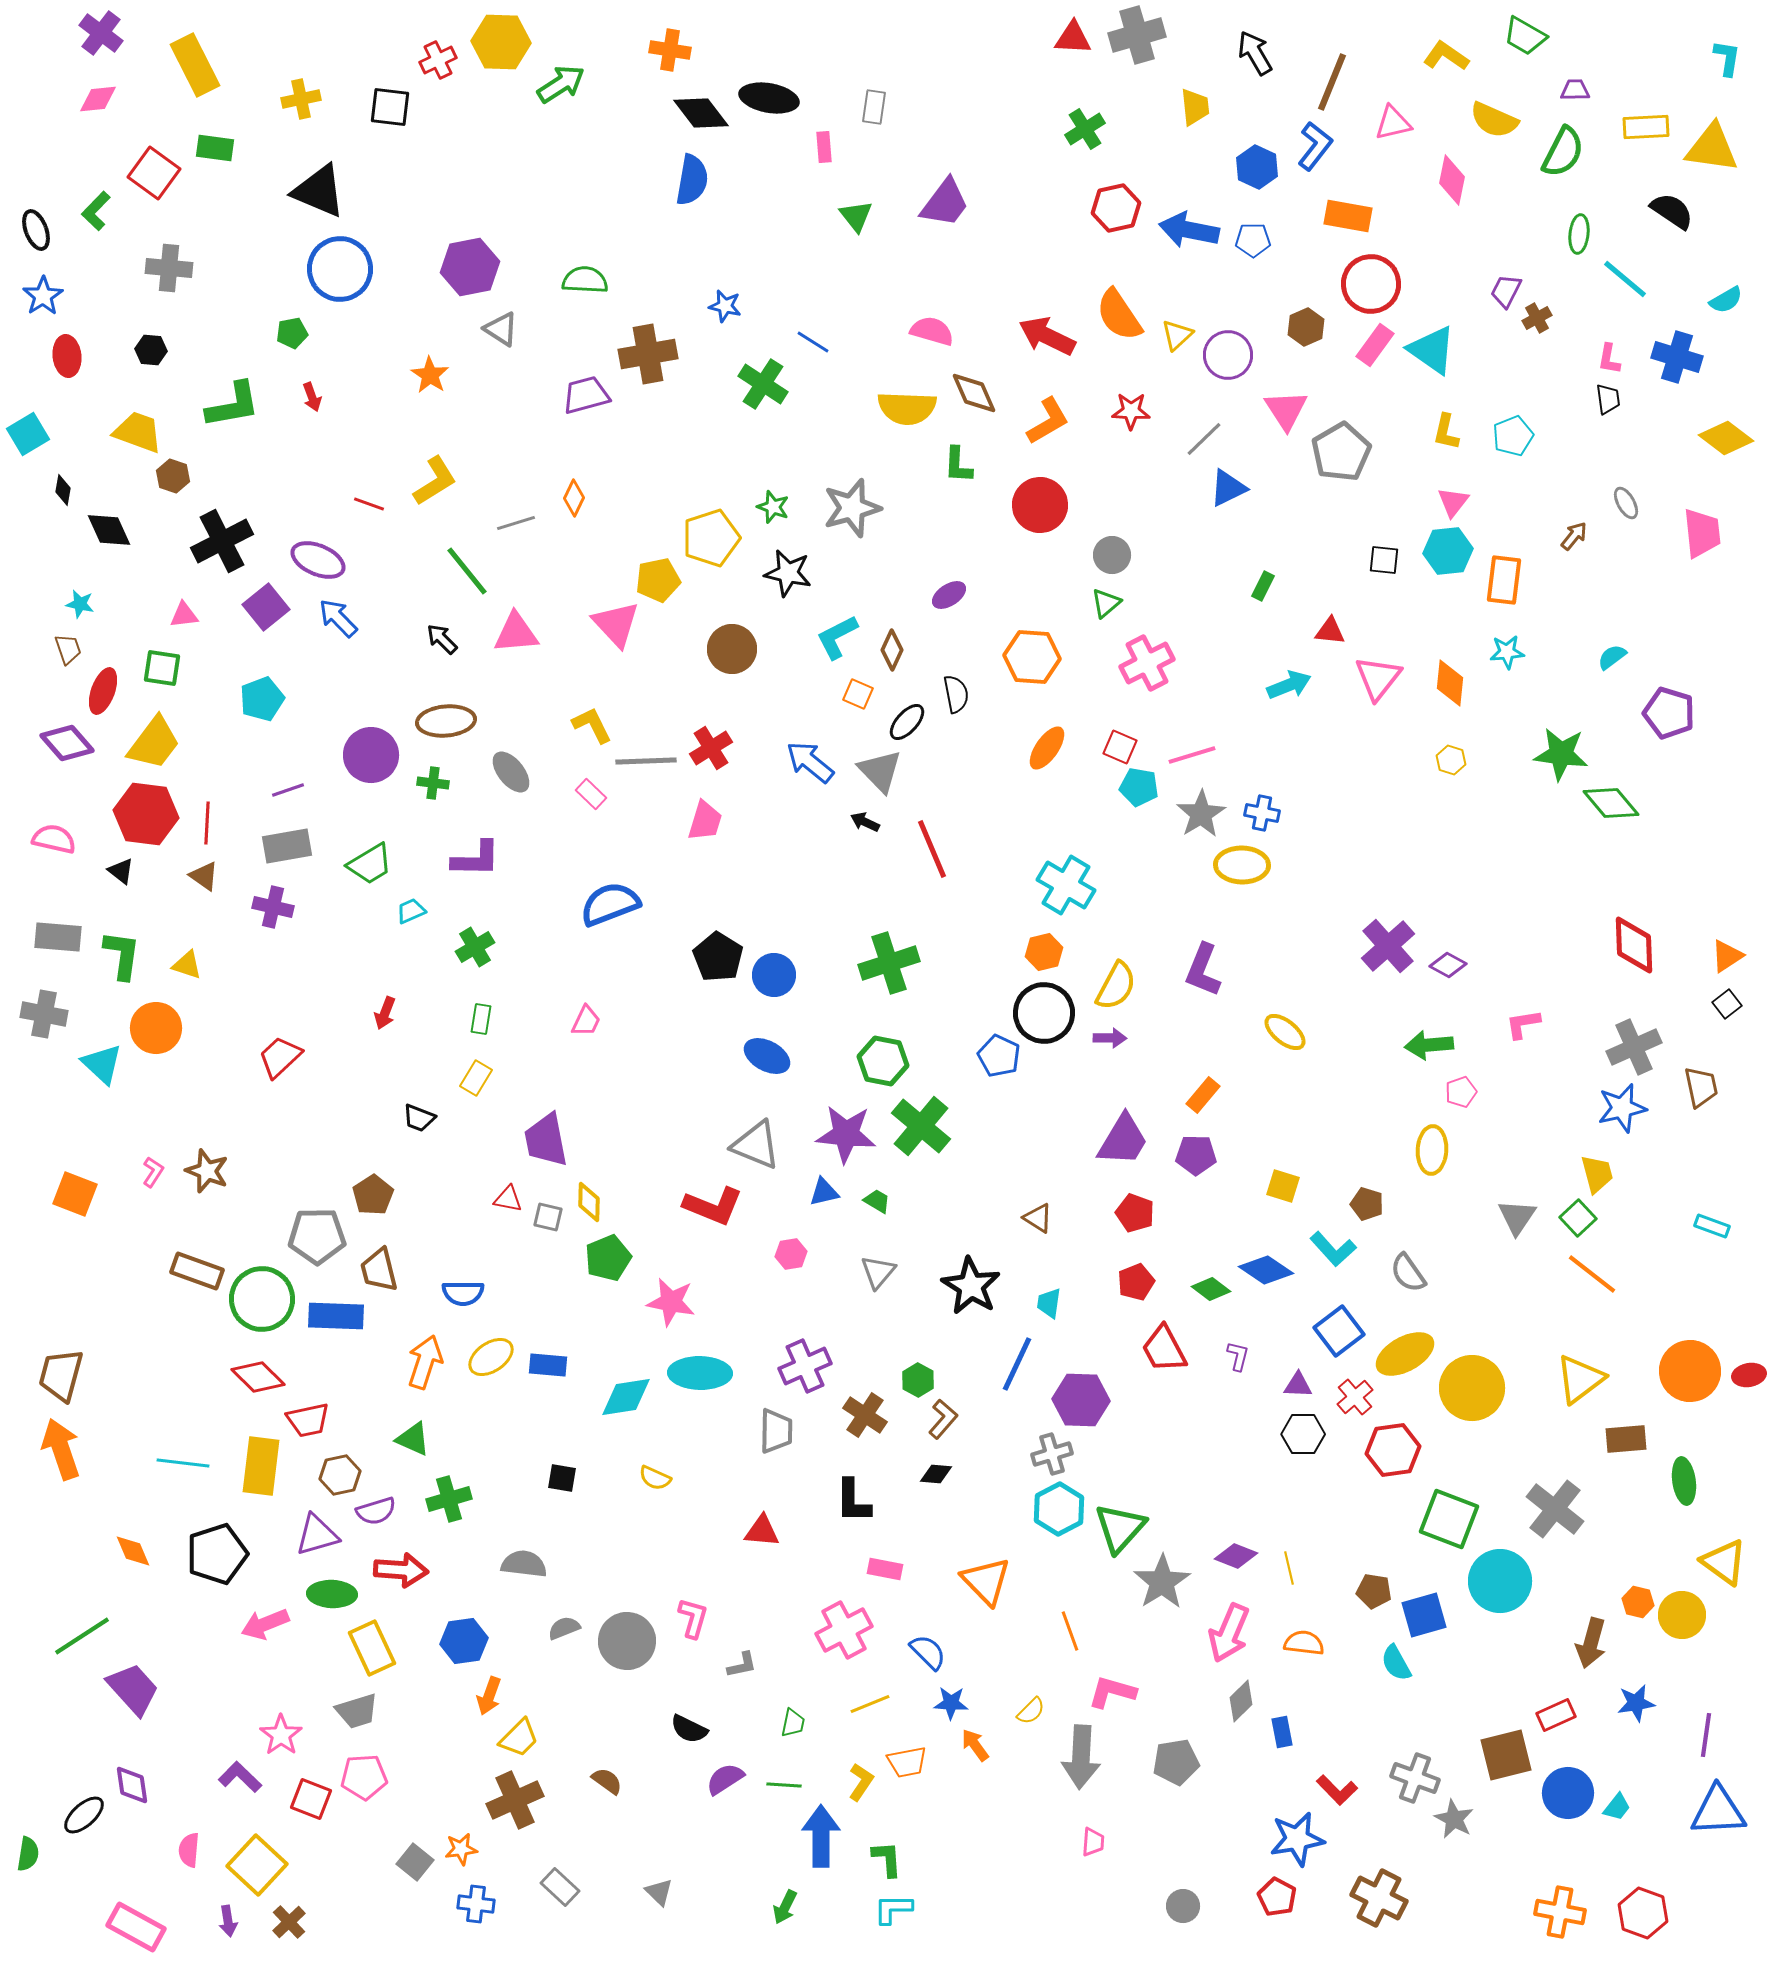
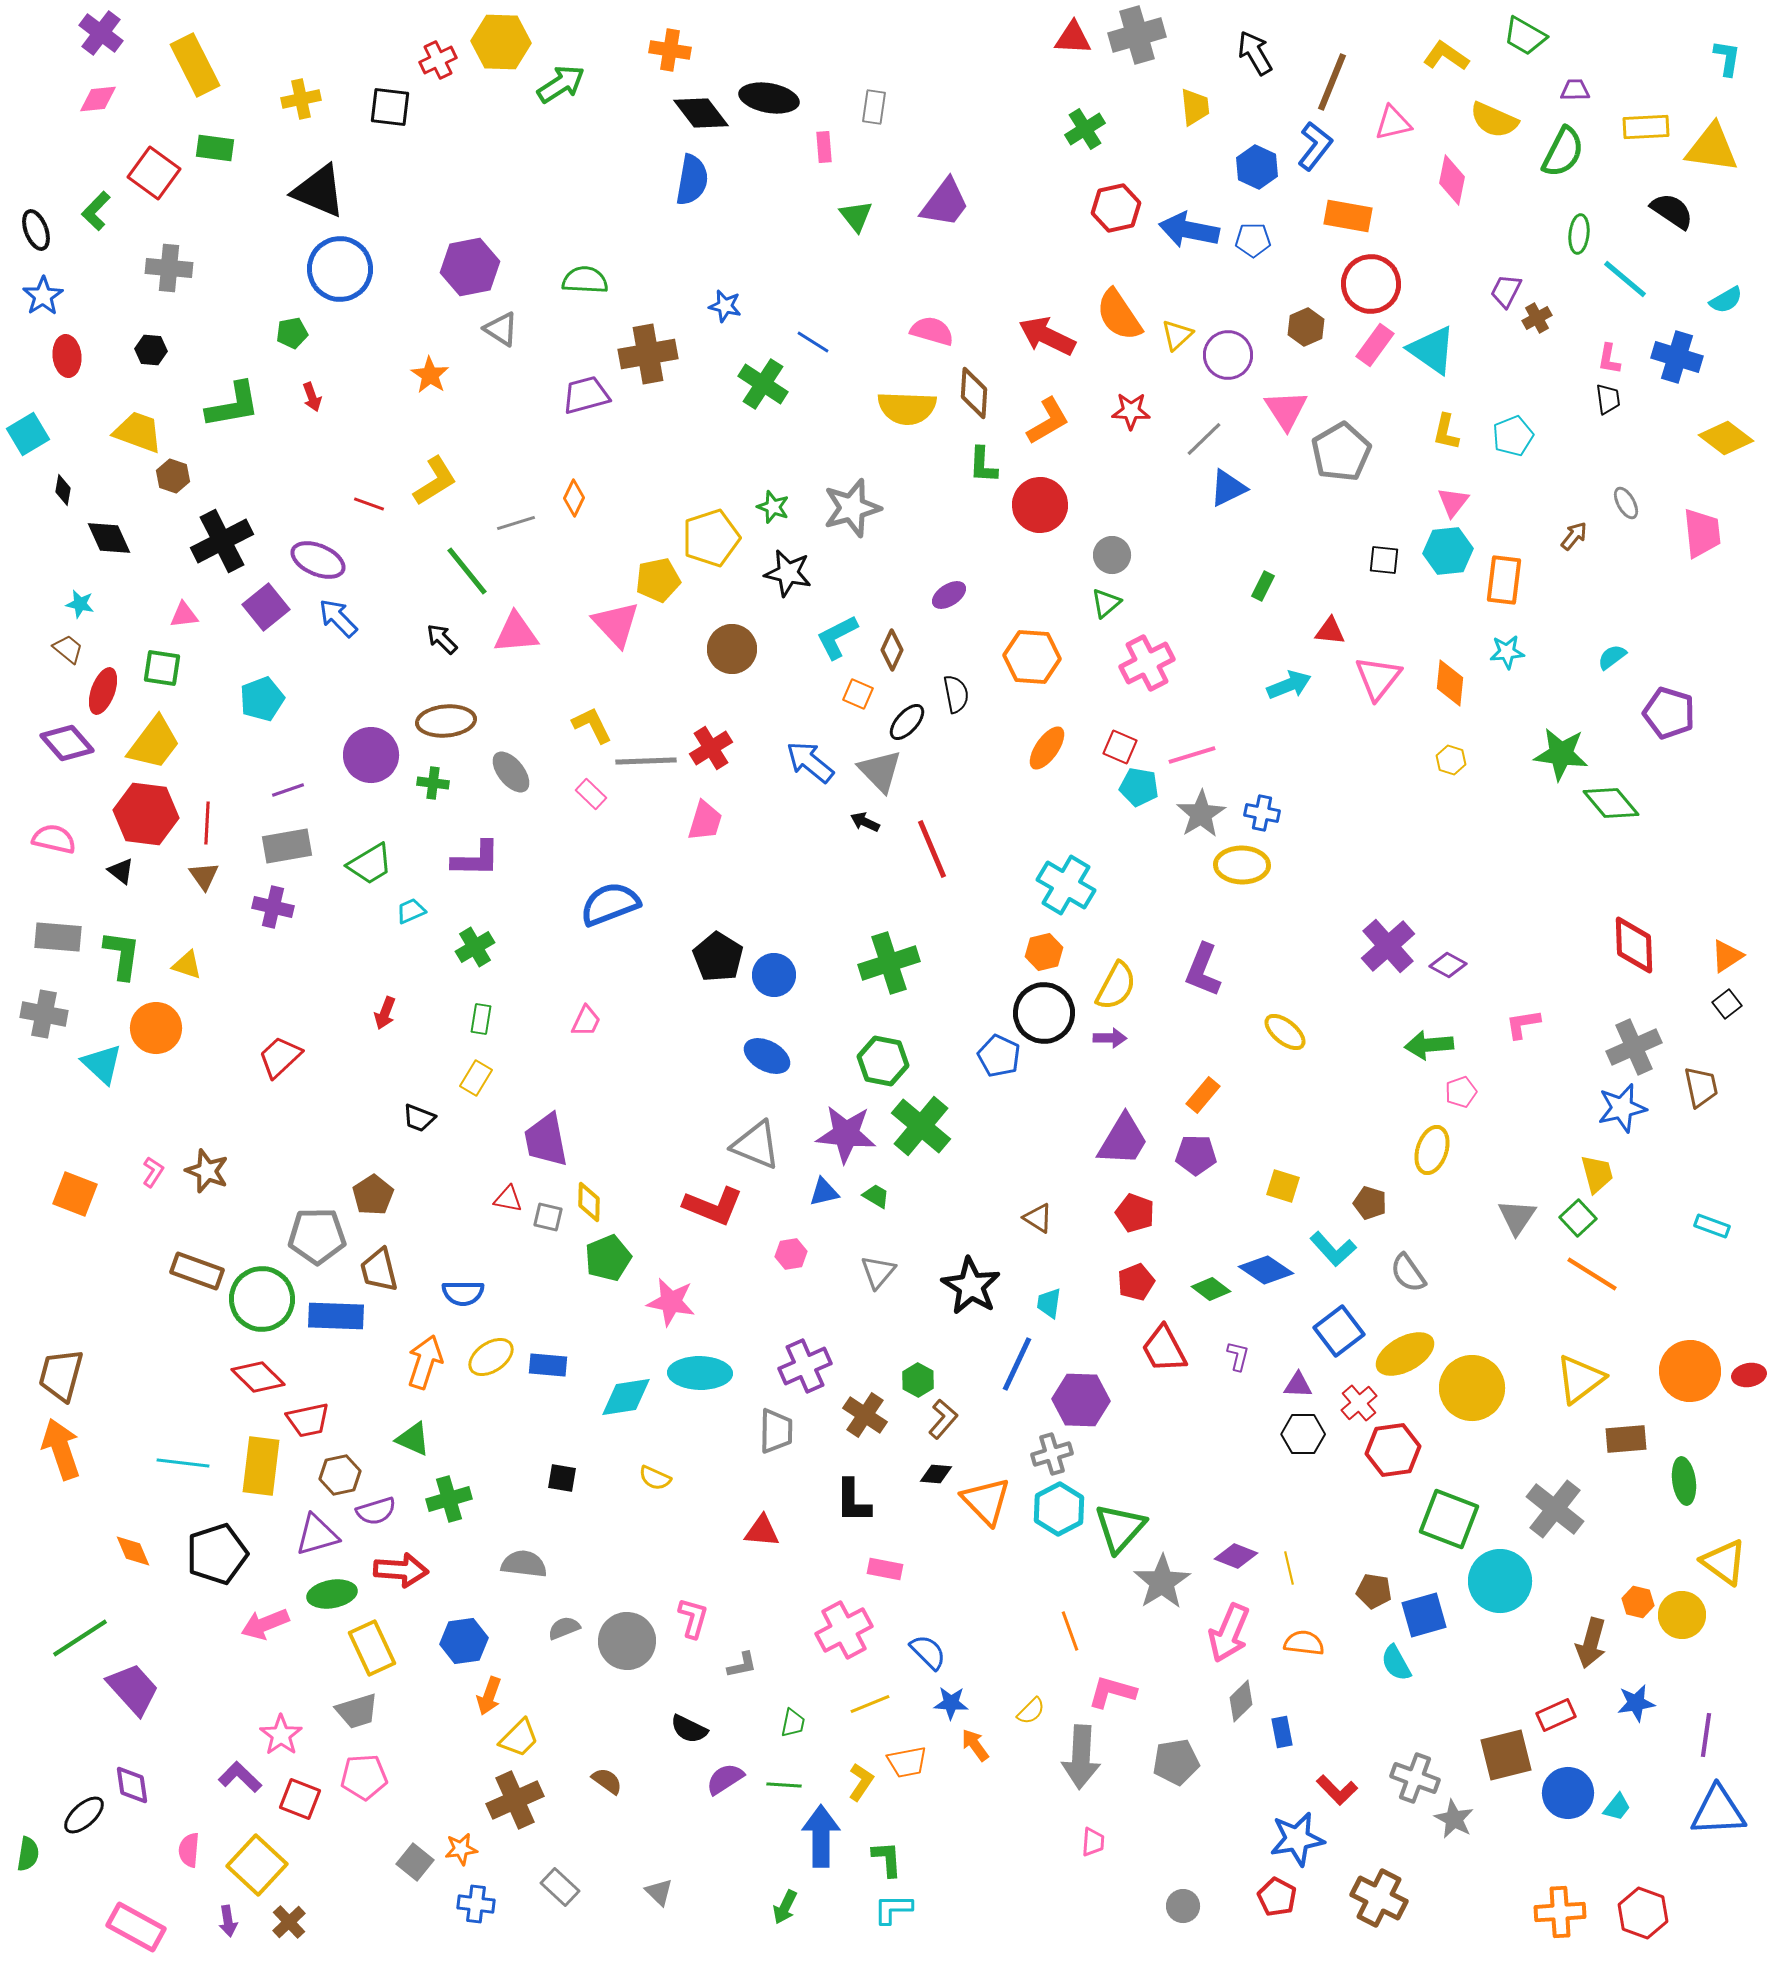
brown diamond at (974, 393): rotated 27 degrees clockwise
green L-shape at (958, 465): moved 25 px right
black diamond at (109, 530): moved 8 px down
brown trapezoid at (68, 649): rotated 32 degrees counterclockwise
brown triangle at (204, 876): rotated 20 degrees clockwise
yellow ellipse at (1432, 1150): rotated 15 degrees clockwise
green trapezoid at (877, 1201): moved 1 px left, 5 px up
brown pentagon at (1367, 1204): moved 3 px right, 1 px up
orange line at (1592, 1274): rotated 6 degrees counterclockwise
red cross at (1355, 1397): moved 4 px right, 6 px down
orange triangle at (986, 1581): moved 80 px up
green ellipse at (332, 1594): rotated 12 degrees counterclockwise
green line at (82, 1636): moved 2 px left, 2 px down
red square at (311, 1799): moved 11 px left
orange cross at (1560, 1912): rotated 15 degrees counterclockwise
